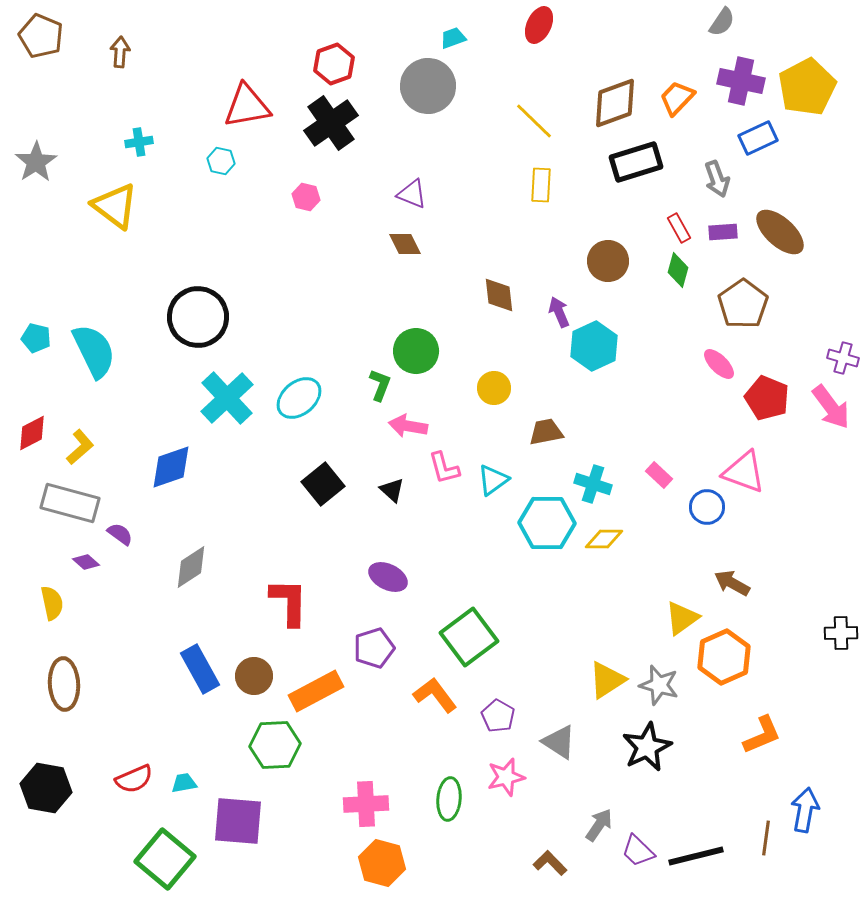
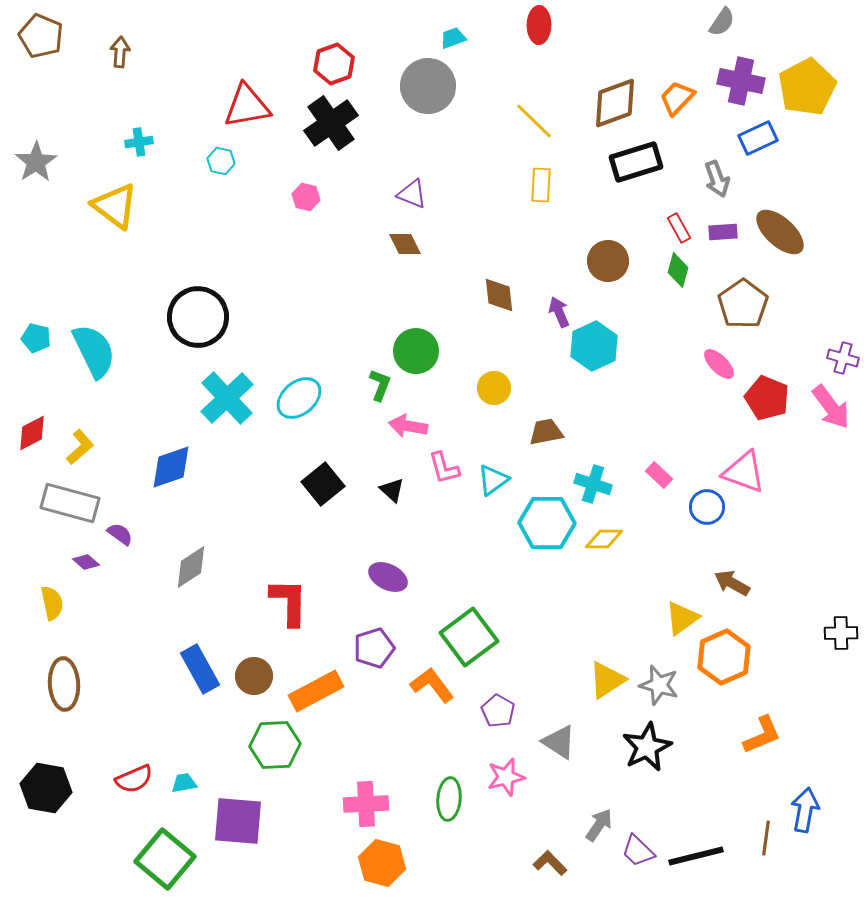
red ellipse at (539, 25): rotated 24 degrees counterclockwise
orange L-shape at (435, 695): moved 3 px left, 10 px up
purple pentagon at (498, 716): moved 5 px up
